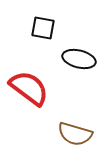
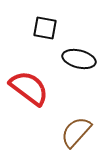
black square: moved 2 px right
brown semicircle: moved 1 px right, 2 px up; rotated 116 degrees clockwise
